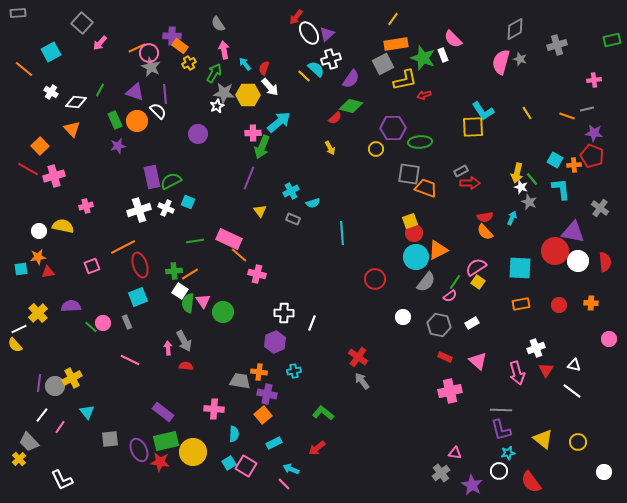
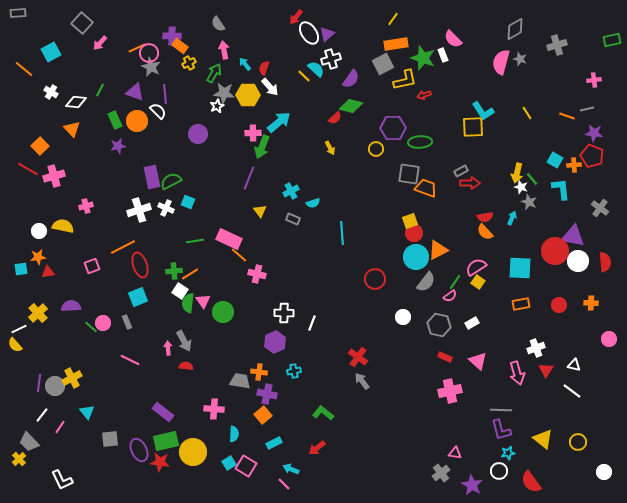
purple triangle at (573, 232): moved 4 px down
